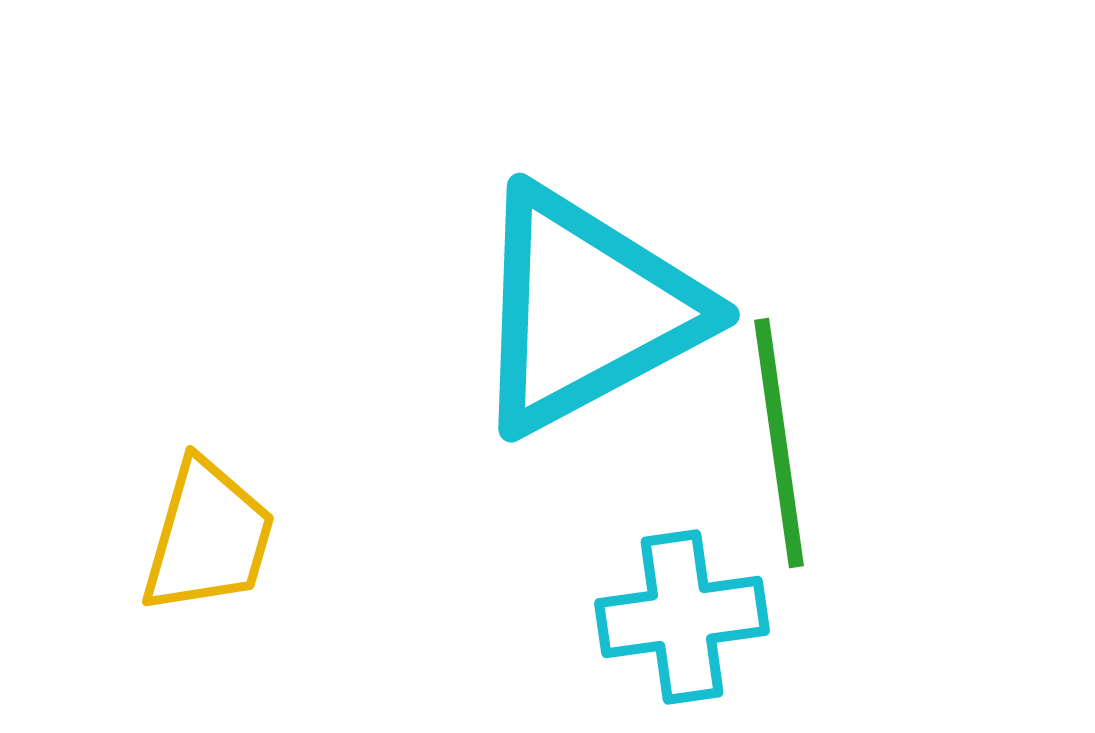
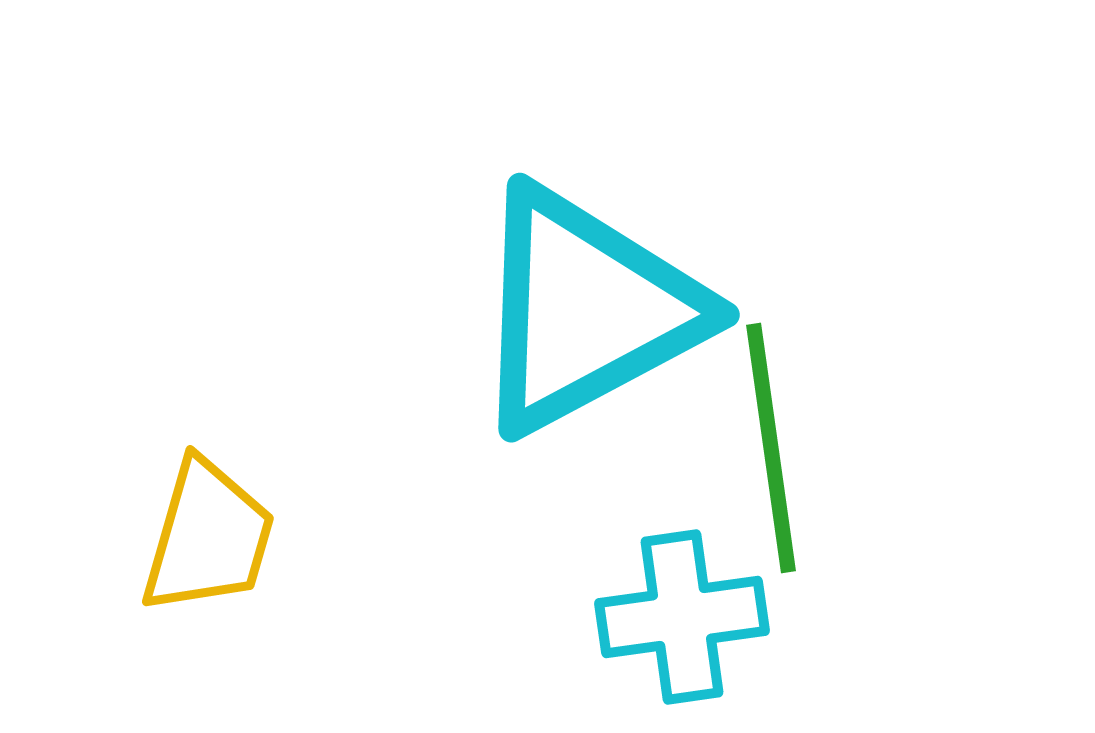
green line: moved 8 px left, 5 px down
